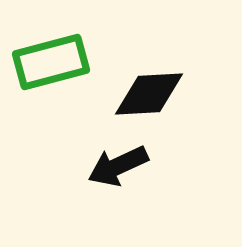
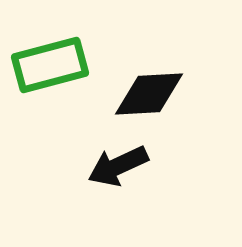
green rectangle: moved 1 px left, 3 px down
